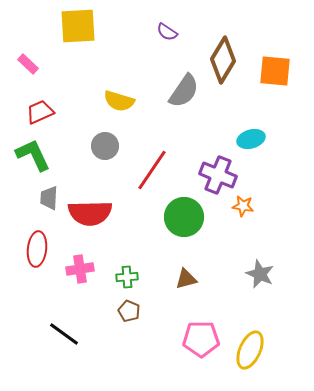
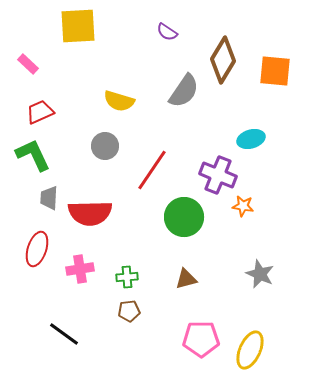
red ellipse: rotated 12 degrees clockwise
brown pentagon: rotated 30 degrees counterclockwise
